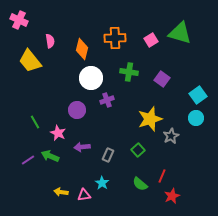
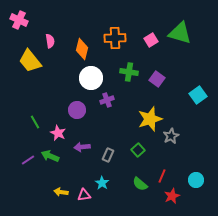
purple square: moved 5 px left
cyan circle: moved 62 px down
